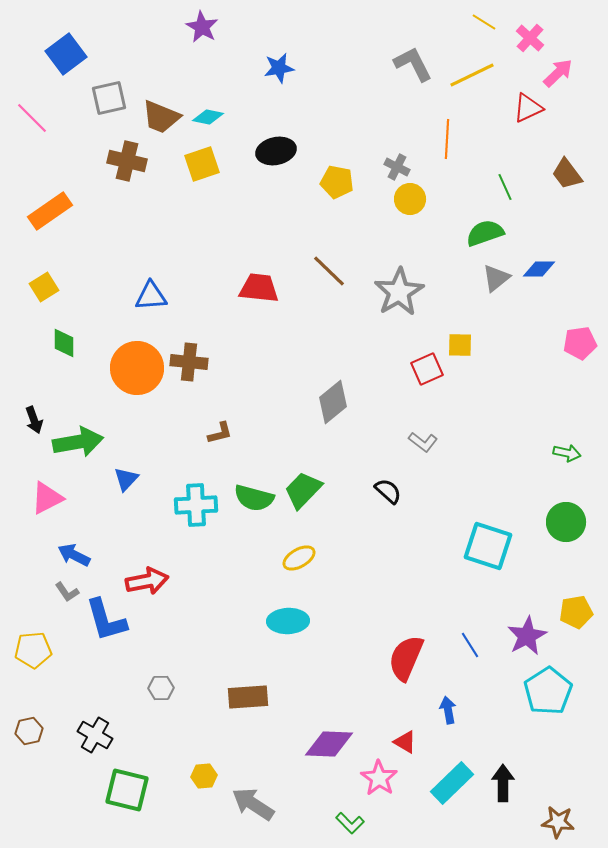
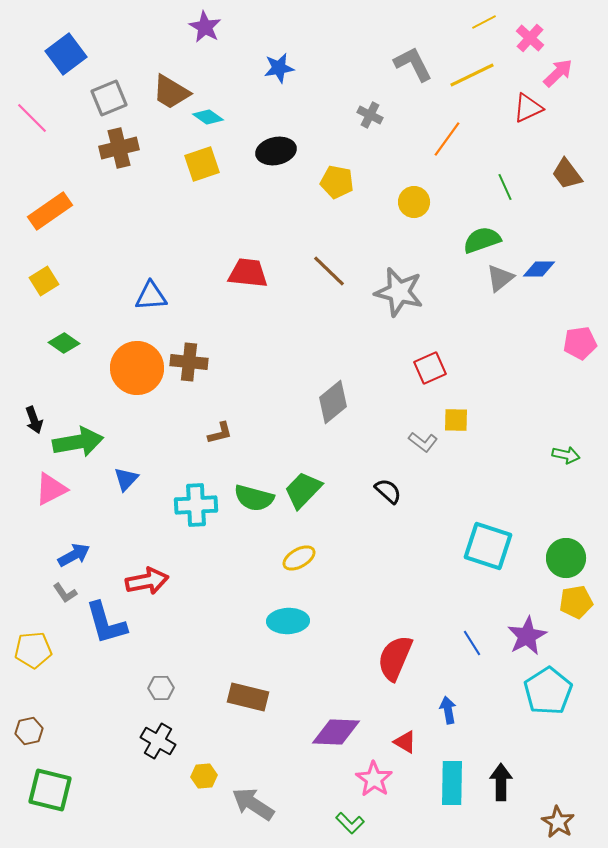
yellow line at (484, 22): rotated 60 degrees counterclockwise
purple star at (202, 27): moved 3 px right
gray square at (109, 98): rotated 9 degrees counterclockwise
brown trapezoid at (161, 117): moved 10 px right, 25 px up; rotated 9 degrees clockwise
cyan diamond at (208, 117): rotated 24 degrees clockwise
orange line at (447, 139): rotated 33 degrees clockwise
brown cross at (127, 161): moved 8 px left, 13 px up; rotated 27 degrees counterclockwise
gray cross at (397, 167): moved 27 px left, 52 px up
yellow circle at (410, 199): moved 4 px right, 3 px down
green semicircle at (485, 233): moved 3 px left, 7 px down
gray triangle at (496, 278): moved 4 px right
yellow square at (44, 287): moved 6 px up
red trapezoid at (259, 288): moved 11 px left, 15 px up
gray star at (399, 292): rotated 27 degrees counterclockwise
green diamond at (64, 343): rotated 56 degrees counterclockwise
yellow square at (460, 345): moved 4 px left, 75 px down
red square at (427, 369): moved 3 px right, 1 px up
green arrow at (567, 453): moved 1 px left, 2 px down
pink triangle at (47, 498): moved 4 px right, 9 px up
green circle at (566, 522): moved 36 px down
blue arrow at (74, 555): rotated 124 degrees clockwise
gray L-shape at (67, 592): moved 2 px left, 1 px down
yellow pentagon at (576, 612): moved 10 px up
blue L-shape at (106, 620): moved 3 px down
blue line at (470, 645): moved 2 px right, 2 px up
red semicircle at (406, 658): moved 11 px left
brown rectangle at (248, 697): rotated 18 degrees clockwise
black cross at (95, 735): moved 63 px right, 6 px down
purple diamond at (329, 744): moved 7 px right, 12 px up
pink star at (379, 778): moved 5 px left, 1 px down
cyan rectangle at (452, 783): rotated 45 degrees counterclockwise
black arrow at (503, 783): moved 2 px left, 1 px up
green square at (127, 790): moved 77 px left
brown star at (558, 822): rotated 24 degrees clockwise
